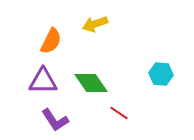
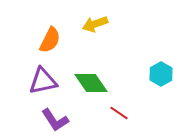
orange semicircle: moved 1 px left, 1 px up
cyan hexagon: rotated 25 degrees clockwise
purple triangle: rotated 12 degrees counterclockwise
